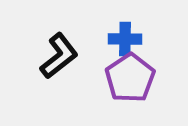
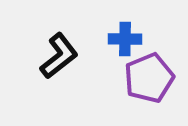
purple pentagon: moved 19 px right; rotated 12 degrees clockwise
